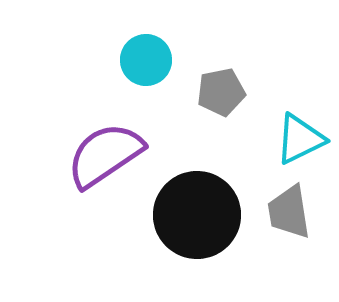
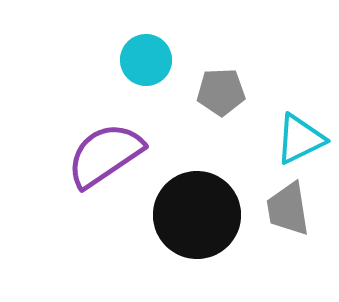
gray pentagon: rotated 9 degrees clockwise
gray trapezoid: moved 1 px left, 3 px up
